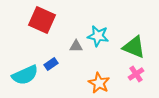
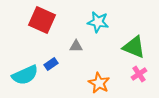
cyan star: moved 14 px up
pink cross: moved 3 px right
